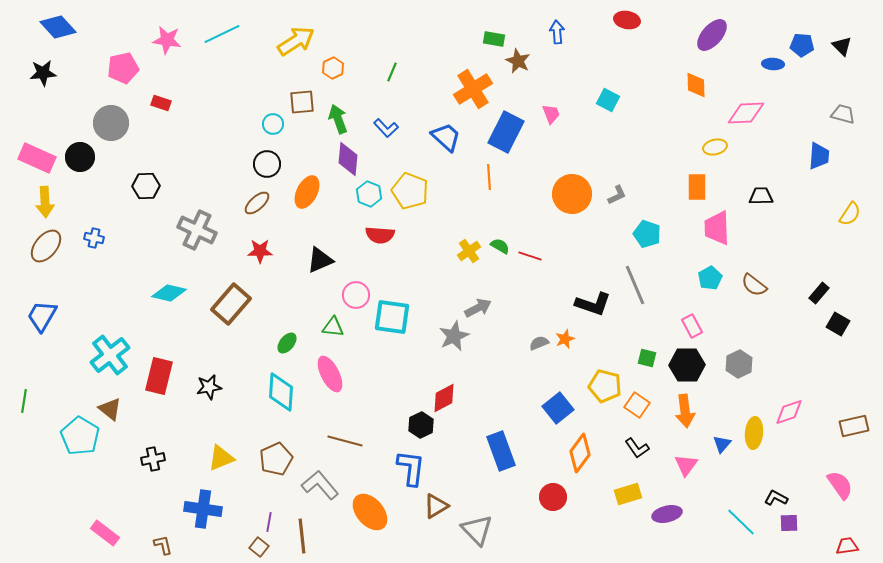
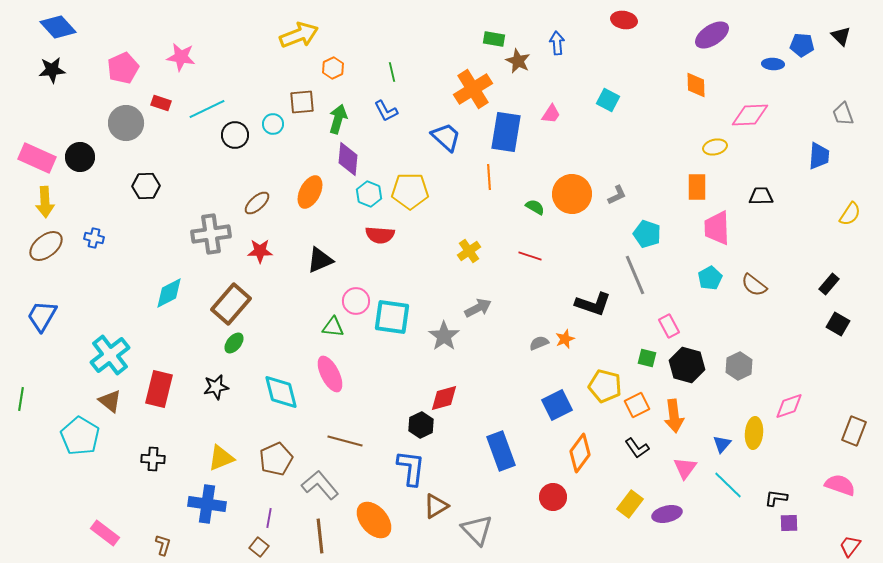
red ellipse at (627, 20): moved 3 px left
blue arrow at (557, 32): moved 11 px down
cyan line at (222, 34): moved 15 px left, 75 px down
purple ellipse at (712, 35): rotated 16 degrees clockwise
pink star at (167, 40): moved 14 px right, 17 px down
yellow arrow at (296, 41): moved 3 px right, 6 px up; rotated 12 degrees clockwise
black triangle at (842, 46): moved 1 px left, 10 px up
pink pentagon at (123, 68): rotated 12 degrees counterclockwise
green line at (392, 72): rotated 36 degrees counterclockwise
black star at (43, 73): moved 9 px right, 3 px up
pink diamond at (746, 113): moved 4 px right, 2 px down
pink trapezoid at (551, 114): rotated 55 degrees clockwise
gray trapezoid at (843, 114): rotated 125 degrees counterclockwise
green arrow at (338, 119): rotated 36 degrees clockwise
gray circle at (111, 123): moved 15 px right
blue L-shape at (386, 128): moved 17 px up; rotated 15 degrees clockwise
blue rectangle at (506, 132): rotated 18 degrees counterclockwise
black circle at (267, 164): moved 32 px left, 29 px up
yellow pentagon at (410, 191): rotated 21 degrees counterclockwise
orange ellipse at (307, 192): moved 3 px right
gray cross at (197, 230): moved 14 px right, 4 px down; rotated 33 degrees counterclockwise
brown ellipse at (46, 246): rotated 12 degrees clockwise
green semicircle at (500, 246): moved 35 px right, 39 px up
gray line at (635, 285): moved 10 px up
cyan diamond at (169, 293): rotated 40 degrees counterclockwise
black rectangle at (819, 293): moved 10 px right, 9 px up
pink circle at (356, 295): moved 6 px down
pink rectangle at (692, 326): moved 23 px left
gray star at (454, 336): moved 10 px left; rotated 12 degrees counterclockwise
green ellipse at (287, 343): moved 53 px left
gray hexagon at (739, 364): moved 2 px down
black hexagon at (687, 365): rotated 16 degrees clockwise
red rectangle at (159, 376): moved 13 px down
black star at (209, 387): moved 7 px right
cyan diamond at (281, 392): rotated 18 degrees counterclockwise
red diamond at (444, 398): rotated 12 degrees clockwise
green line at (24, 401): moved 3 px left, 2 px up
orange square at (637, 405): rotated 30 degrees clockwise
blue square at (558, 408): moved 1 px left, 3 px up; rotated 12 degrees clockwise
brown triangle at (110, 409): moved 8 px up
orange arrow at (685, 411): moved 11 px left, 5 px down
pink diamond at (789, 412): moved 6 px up
brown rectangle at (854, 426): moved 5 px down; rotated 56 degrees counterclockwise
black cross at (153, 459): rotated 15 degrees clockwise
pink triangle at (686, 465): moved 1 px left, 3 px down
pink semicircle at (840, 485): rotated 36 degrees counterclockwise
yellow rectangle at (628, 494): moved 2 px right, 10 px down; rotated 36 degrees counterclockwise
black L-shape at (776, 498): rotated 20 degrees counterclockwise
blue cross at (203, 509): moved 4 px right, 5 px up
orange ellipse at (370, 512): moved 4 px right, 8 px down
purple line at (269, 522): moved 4 px up
cyan line at (741, 522): moved 13 px left, 37 px up
brown line at (302, 536): moved 18 px right
brown L-shape at (163, 545): rotated 30 degrees clockwise
red trapezoid at (847, 546): moved 3 px right; rotated 45 degrees counterclockwise
